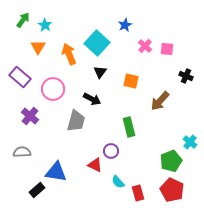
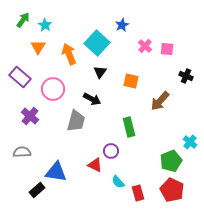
blue star: moved 3 px left
